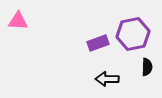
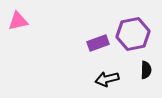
pink triangle: rotated 15 degrees counterclockwise
black semicircle: moved 1 px left, 3 px down
black arrow: rotated 15 degrees counterclockwise
